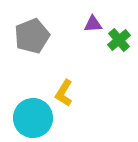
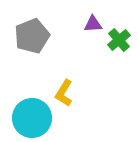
cyan circle: moved 1 px left
